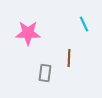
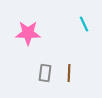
brown line: moved 15 px down
